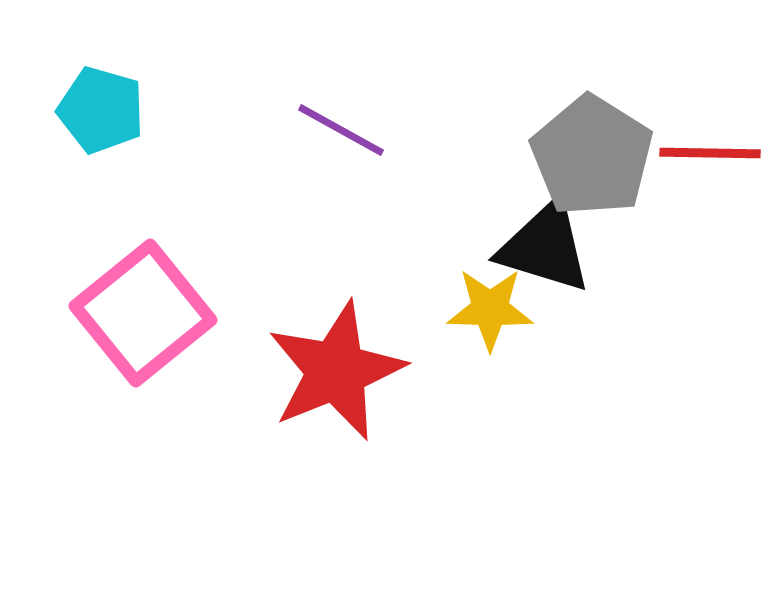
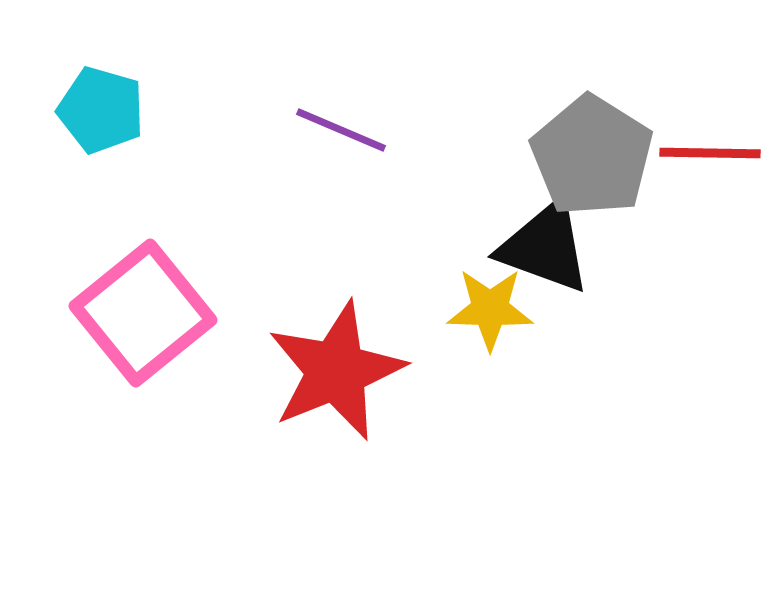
purple line: rotated 6 degrees counterclockwise
black triangle: rotated 3 degrees clockwise
